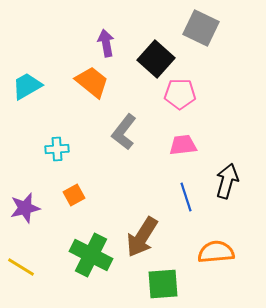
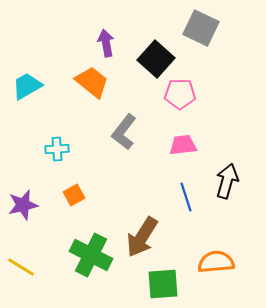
purple star: moved 2 px left, 3 px up
orange semicircle: moved 10 px down
